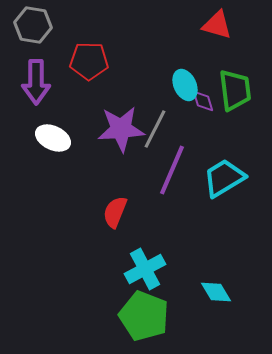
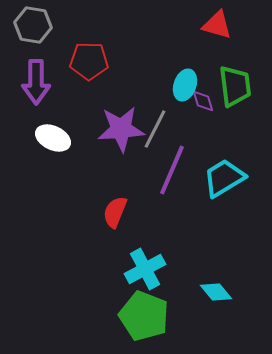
cyan ellipse: rotated 44 degrees clockwise
green trapezoid: moved 4 px up
cyan diamond: rotated 8 degrees counterclockwise
